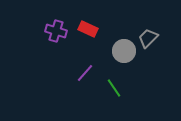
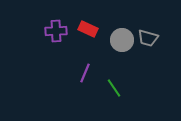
purple cross: rotated 20 degrees counterclockwise
gray trapezoid: rotated 120 degrees counterclockwise
gray circle: moved 2 px left, 11 px up
purple line: rotated 18 degrees counterclockwise
